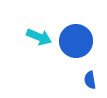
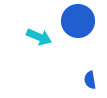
blue circle: moved 2 px right, 20 px up
